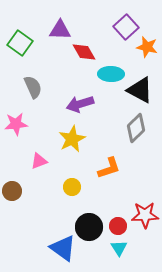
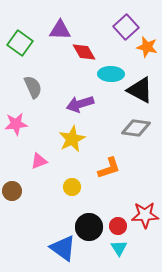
gray diamond: rotated 52 degrees clockwise
